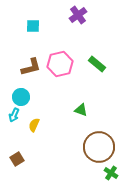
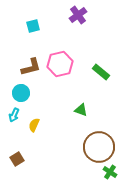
cyan square: rotated 16 degrees counterclockwise
green rectangle: moved 4 px right, 8 px down
cyan circle: moved 4 px up
green cross: moved 1 px left, 1 px up
